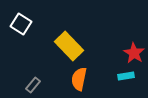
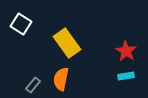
yellow rectangle: moved 2 px left, 3 px up; rotated 8 degrees clockwise
red star: moved 8 px left, 2 px up
orange semicircle: moved 18 px left
